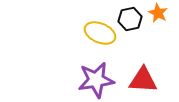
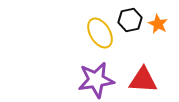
orange star: moved 11 px down
black hexagon: moved 1 px down
yellow ellipse: rotated 36 degrees clockwise
